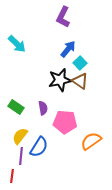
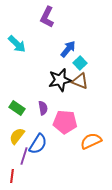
purple L-shape: moved 16 px left
brown triangle: rotated 12 degrees counterclockwise
green rectangle: moved 1 px right, 1 px down
yellow semicircle: moved 3 px left
orange semicircle: rotated 10 degrees clockwise
blue semicircle: moved 1 px left, 3 px up
purple line: moved 3 px right; rotated 12 degrees clockwise
